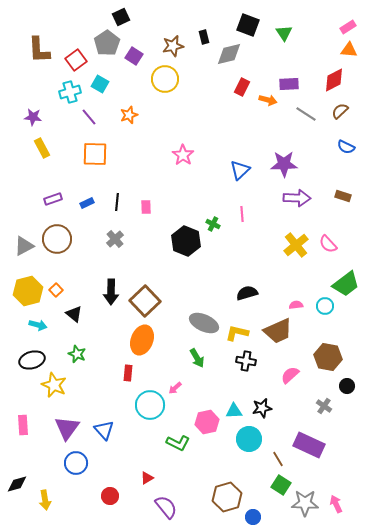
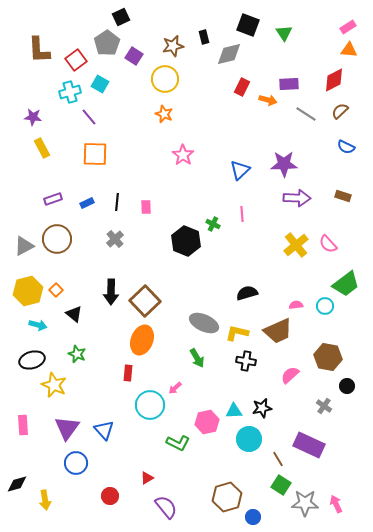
orange star at (129, 115): moved 35 px right, 1 px up; rotated 30 degrees counterclockwise
